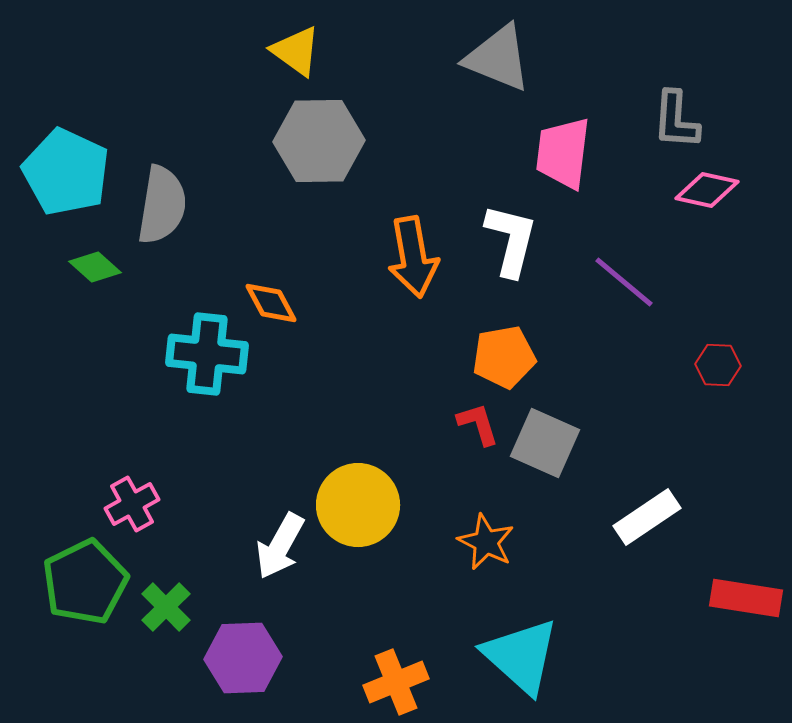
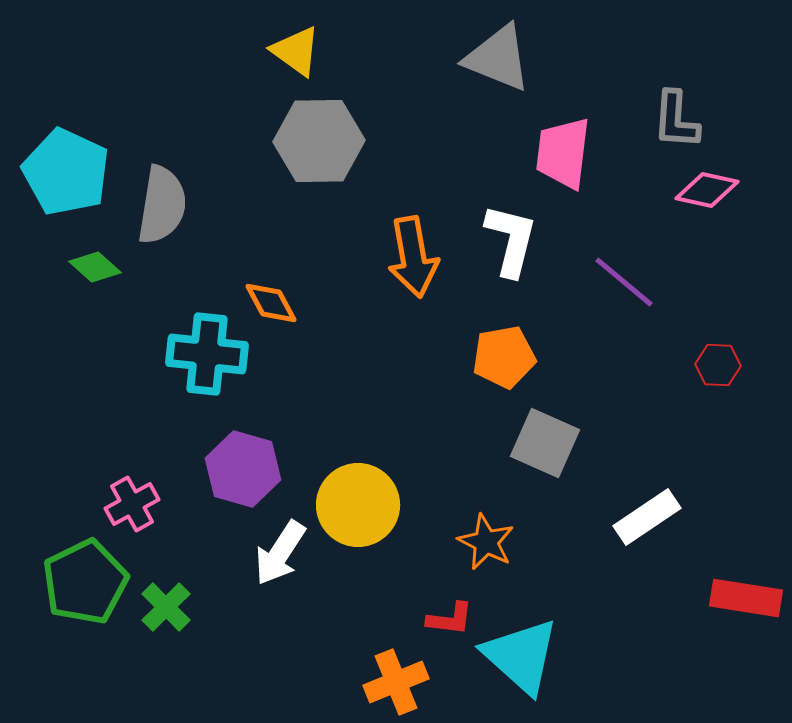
red L-shape: moved 28 px left, 195 px down; rotated 114 degrees clockwise
white arrow: moved 7 px down; rotated 4 degrees clockwise
purple hexagon: moved 189 px up; rotated 18 degrees clockwise
